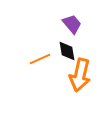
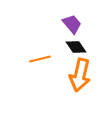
black diamond: moved 9 px right, 4 px up; rotated 25 degrees counterclockwise
orange line: rotated 10 degrees clockwise
